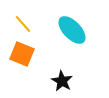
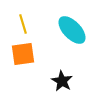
yellow line: rotated 24 degrees clockwise
orange square: moved 1 px right; rotated 30 degrees counterclockwise
